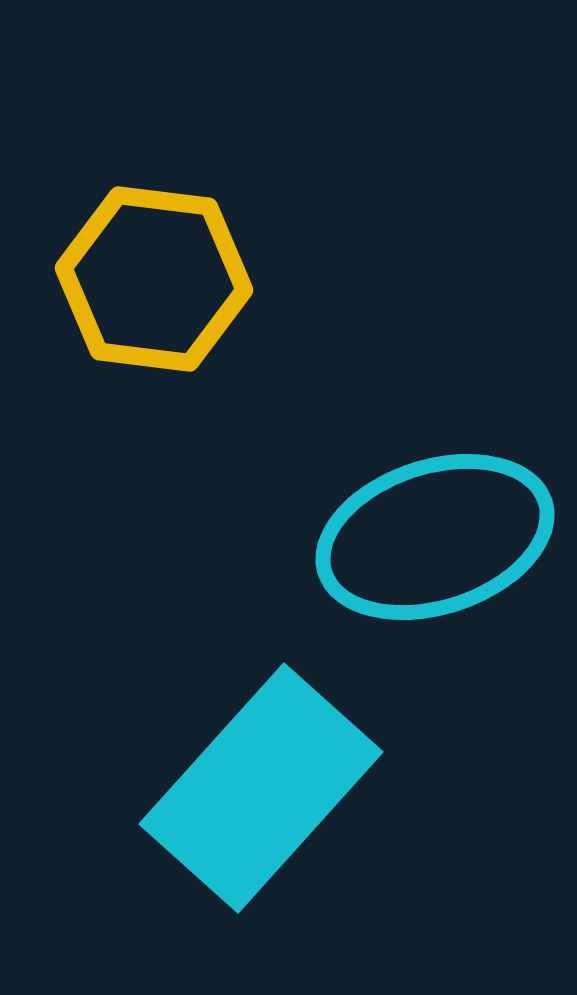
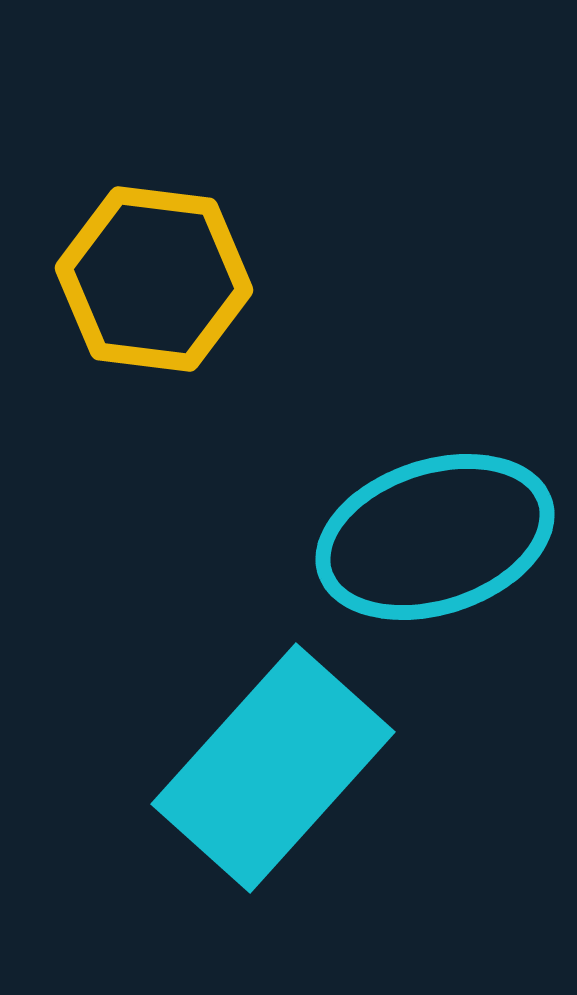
cyan rectangle: moved 12 px right, 20 px up
